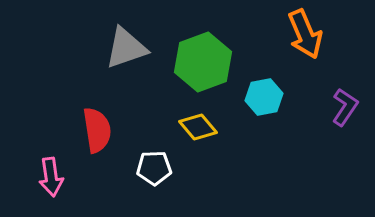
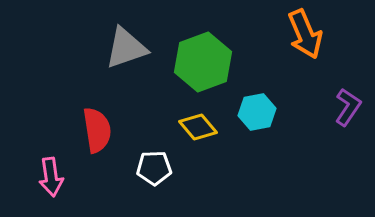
cyan hexagon: moved 7 px left, 15 px down
purple L-shape: moved 3 px right
